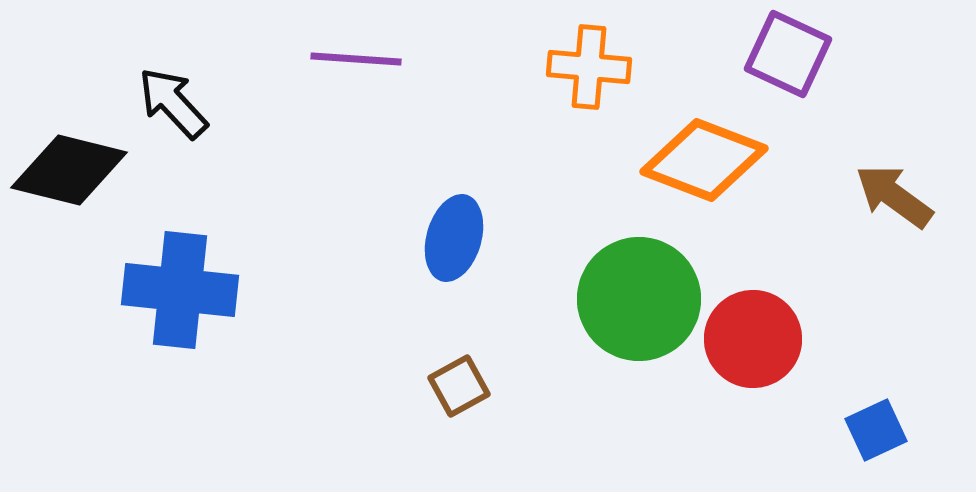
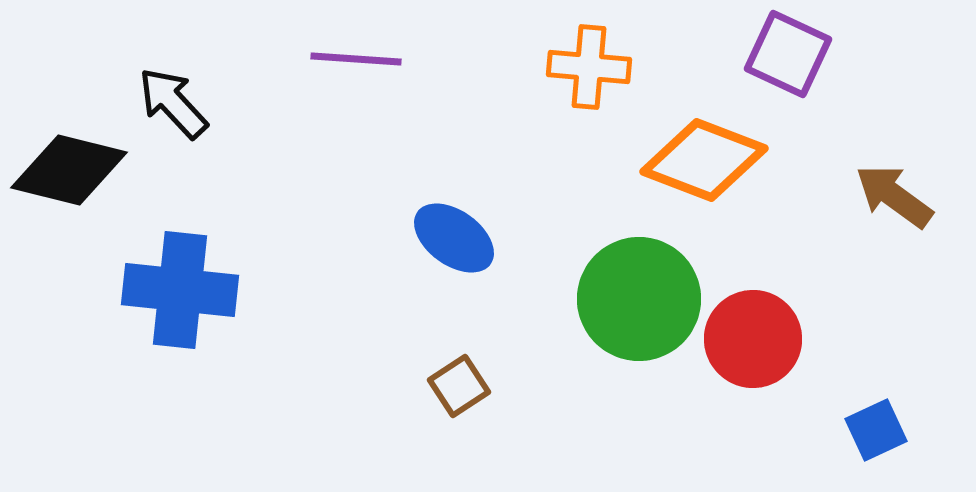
blue ellipse: rotated 70 degrees counterclockwise
brown square: rotated 4 degrees counterclockwise
